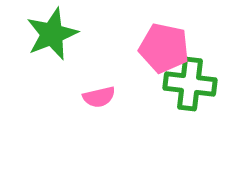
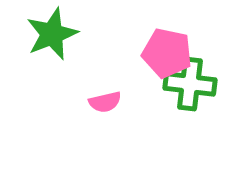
pink pentagon: moved 3 px right, 5 px down
pink semicircle: moved 6 px right, 5 px down
